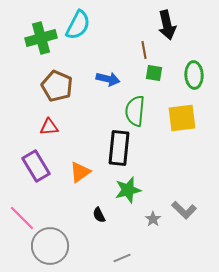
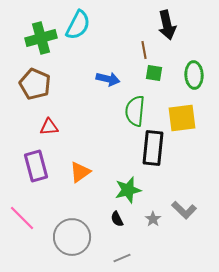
brown pentagon: moved 22 px left, 2 px up
black rectangle: moved 34 px right
purple rectangle: rotated 16 degrees clockwise
black semicircle: moved 18 px right, 4 px down
gray circle: moved 22 px right, 9 px up
